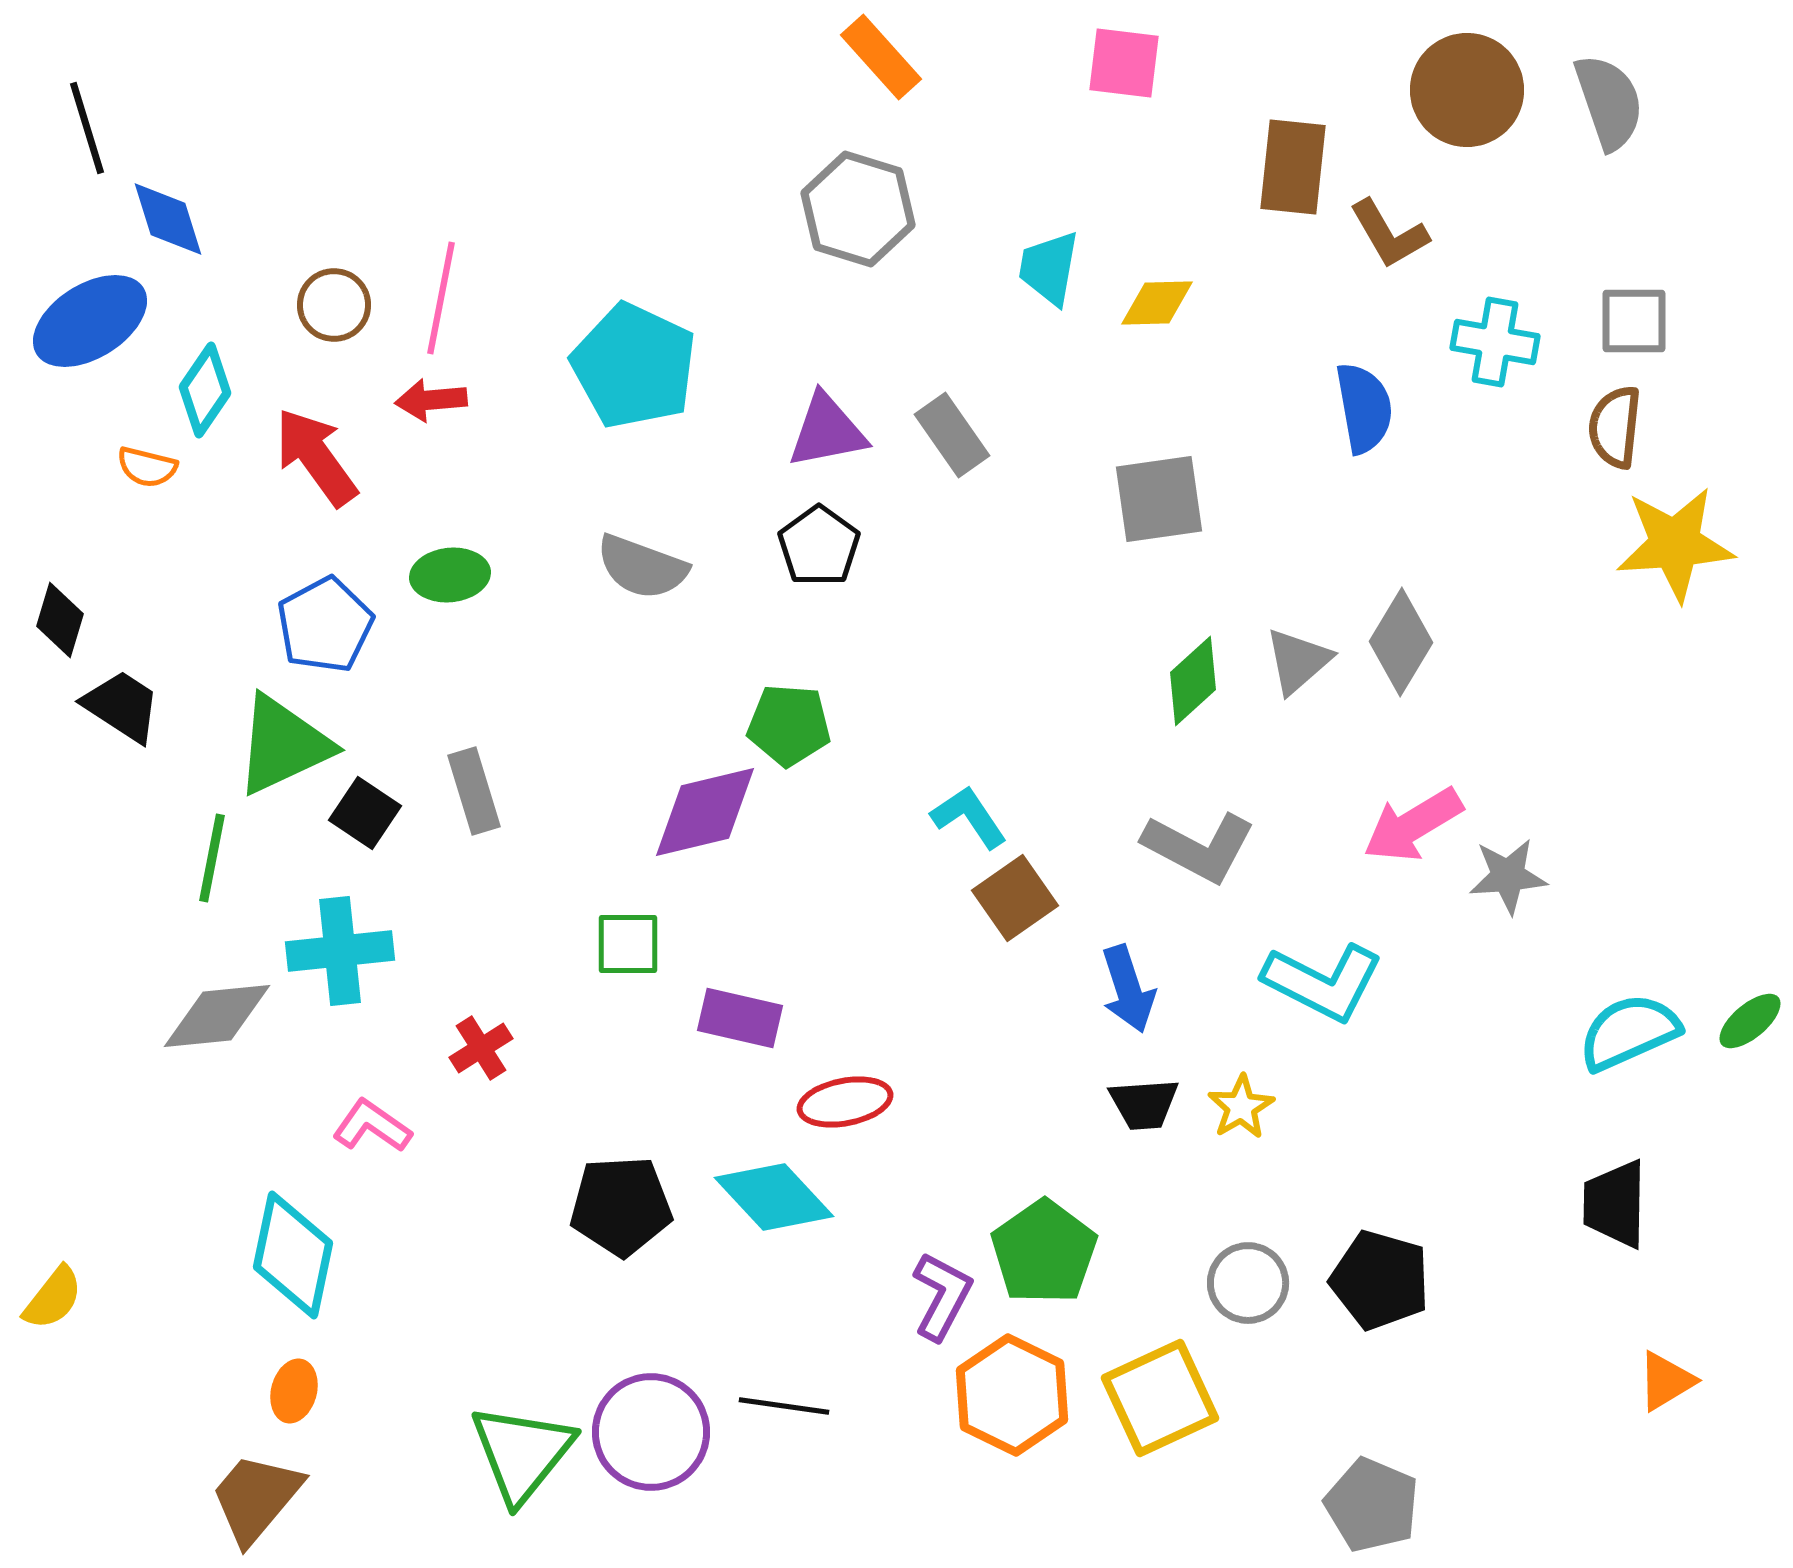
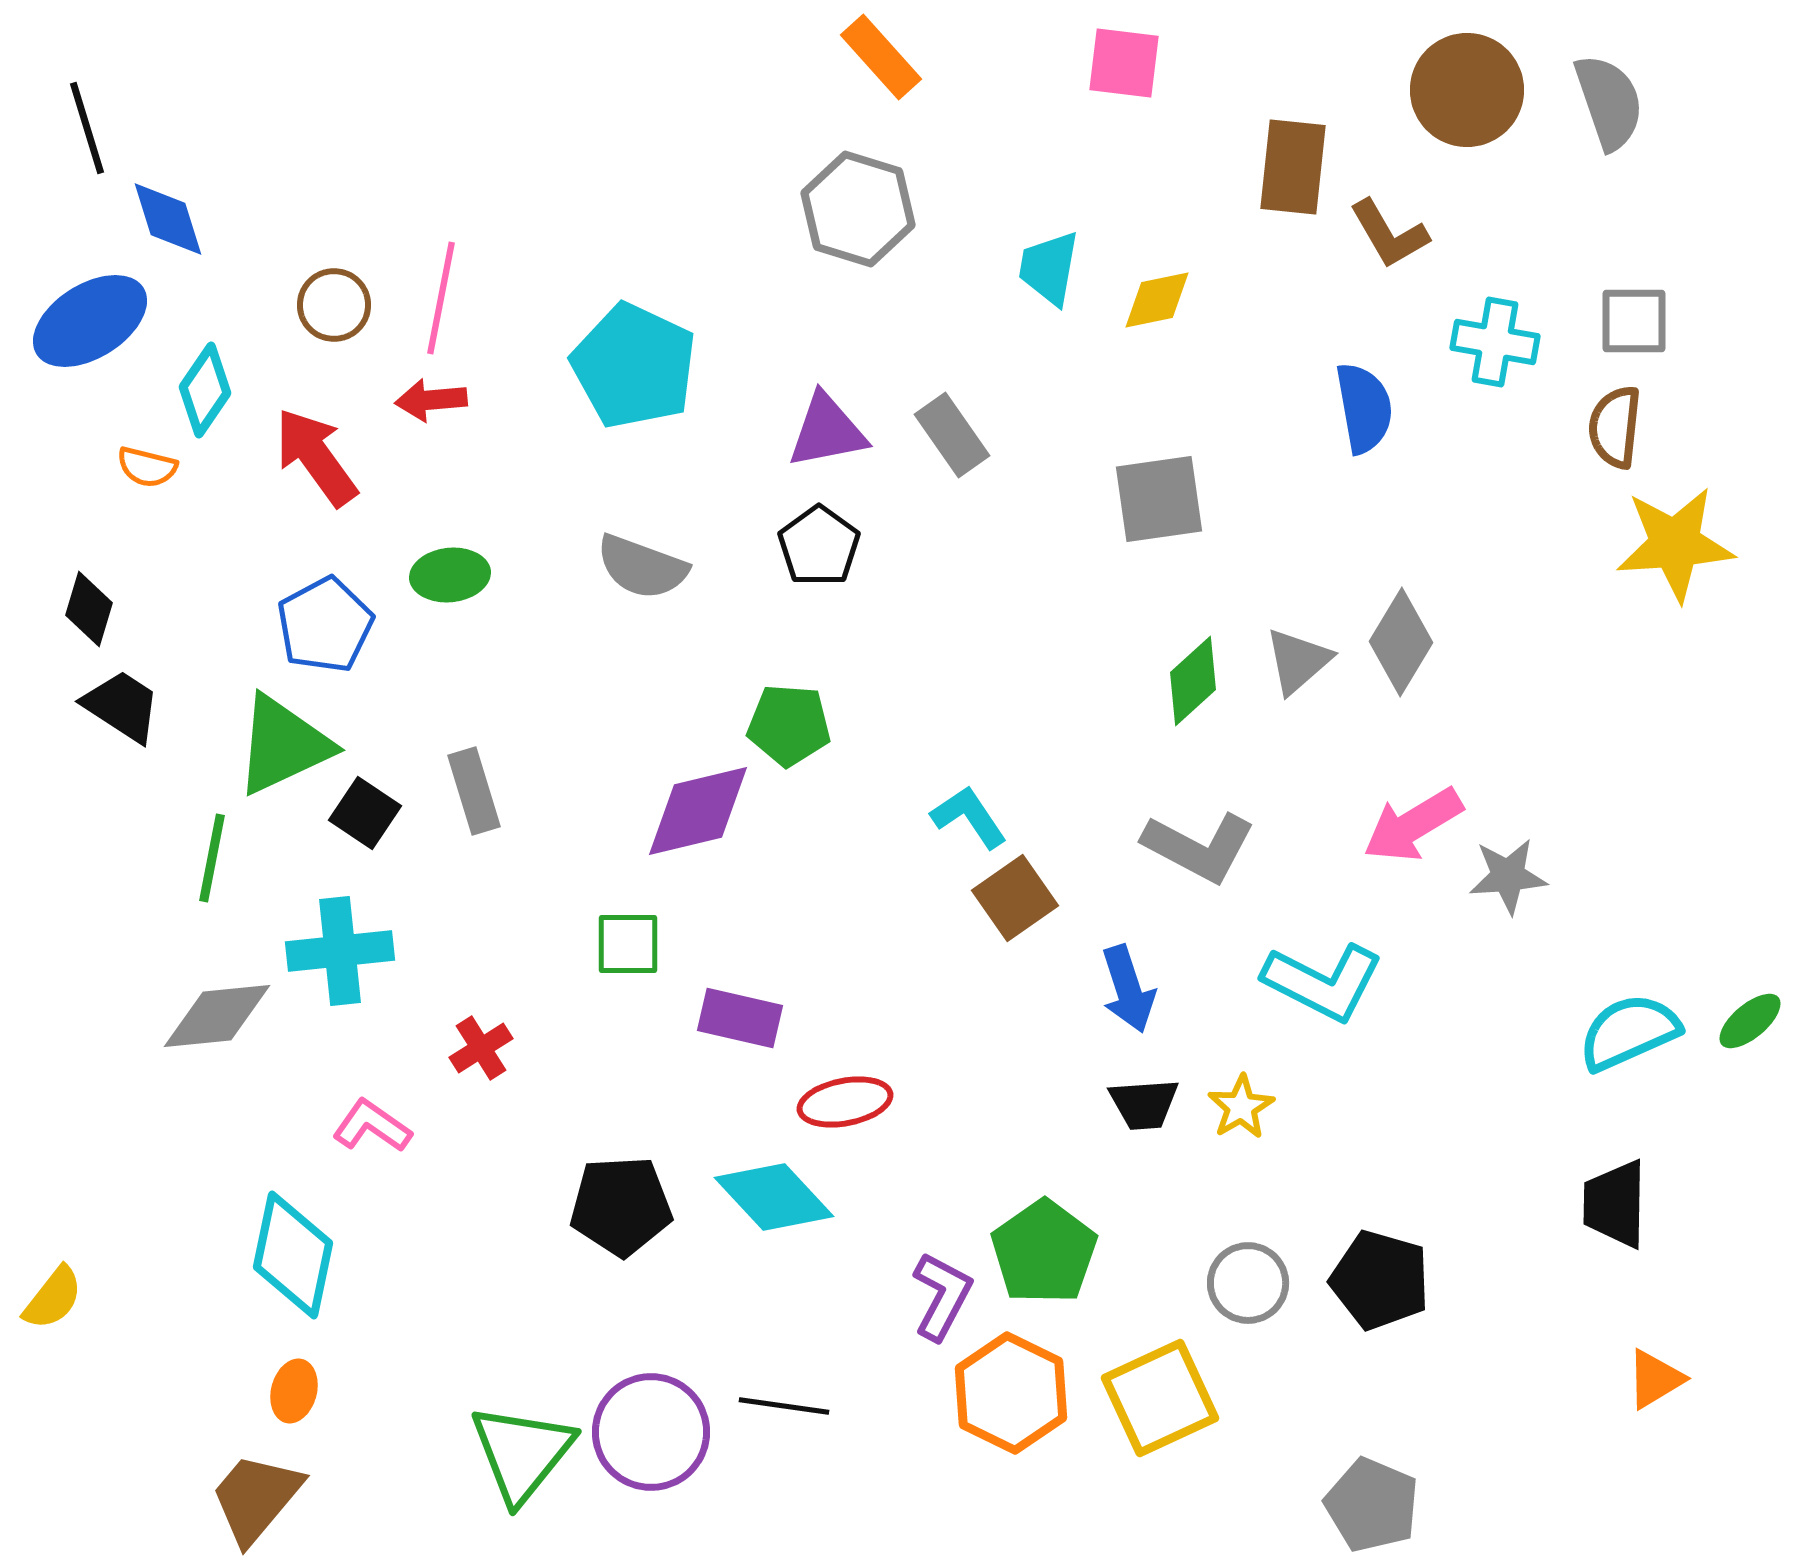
yellow diamond at (1157, 303): moved 3 px up; rotated 10 degrees counterclockwise
black diamond at (60, 620): moved 29 px right, 11 px up
purple diamond at (705, 812): moved 7 px left, 1 px up
orange triangle at (1666, 1381): moved 11 px left, 2 px up
orange hexagon at (1012, 1395): moved 1 px left, 2 px up
